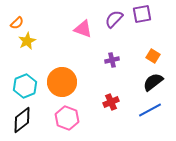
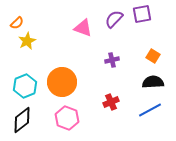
pink triangle: moved 1 px up
black semicircle: rotated 35 degrees clockwise
